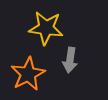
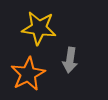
yellow star: moved 7 px left
